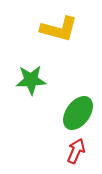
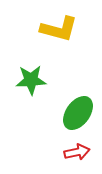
red arrow: moved 1 px right, 1 px down; rotated 55 degrees clockwise
